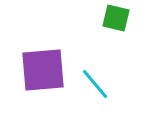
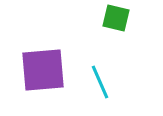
cyan line: moved 5 px right, 2 px up; rotated 16 degrees clockwise
